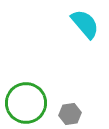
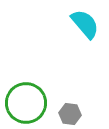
gray hexagon: rotated 15 degrees clockwise
